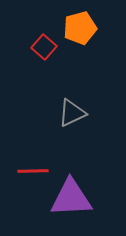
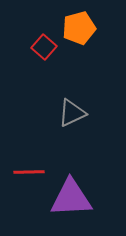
orange pentagon: moved 1 px left
red line: moved 4 px left, 1 px down
